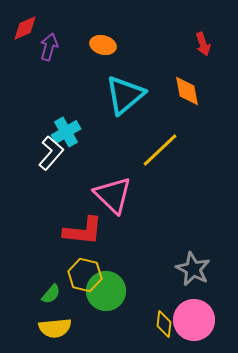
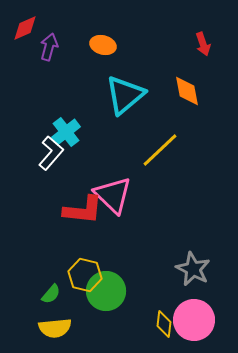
cyan cross: rotated 8 degrees counterclockwise
red L-shape: moved 21 px up
